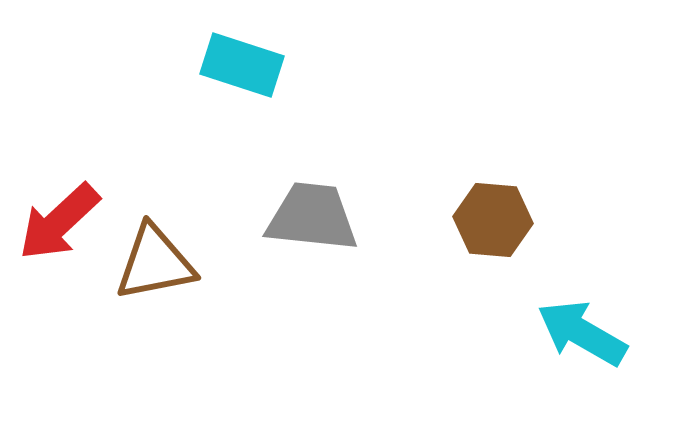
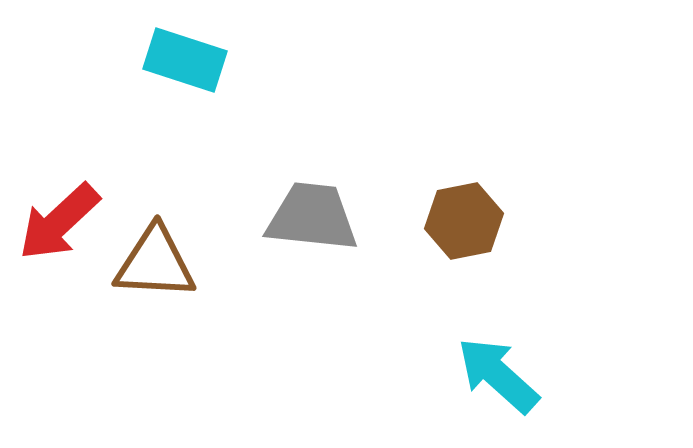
cyan rectangle: moved 57 px left, 5 px up
brown hexagon: moved 29 px left, 1 px down; rotated 16 degrees counterclockwise
brown triangle: rotated 14 degrees clockwise
cyan arrow: moved 84 px left, 42 px down; rotated 12 degrees clockwise
